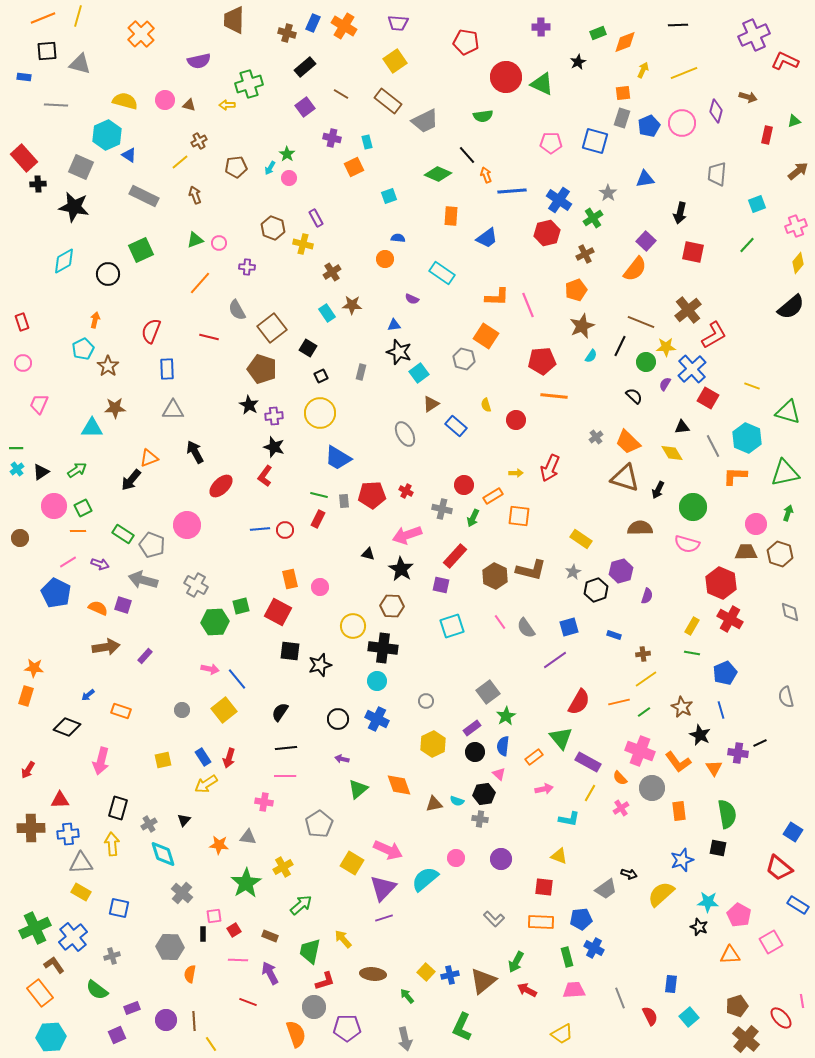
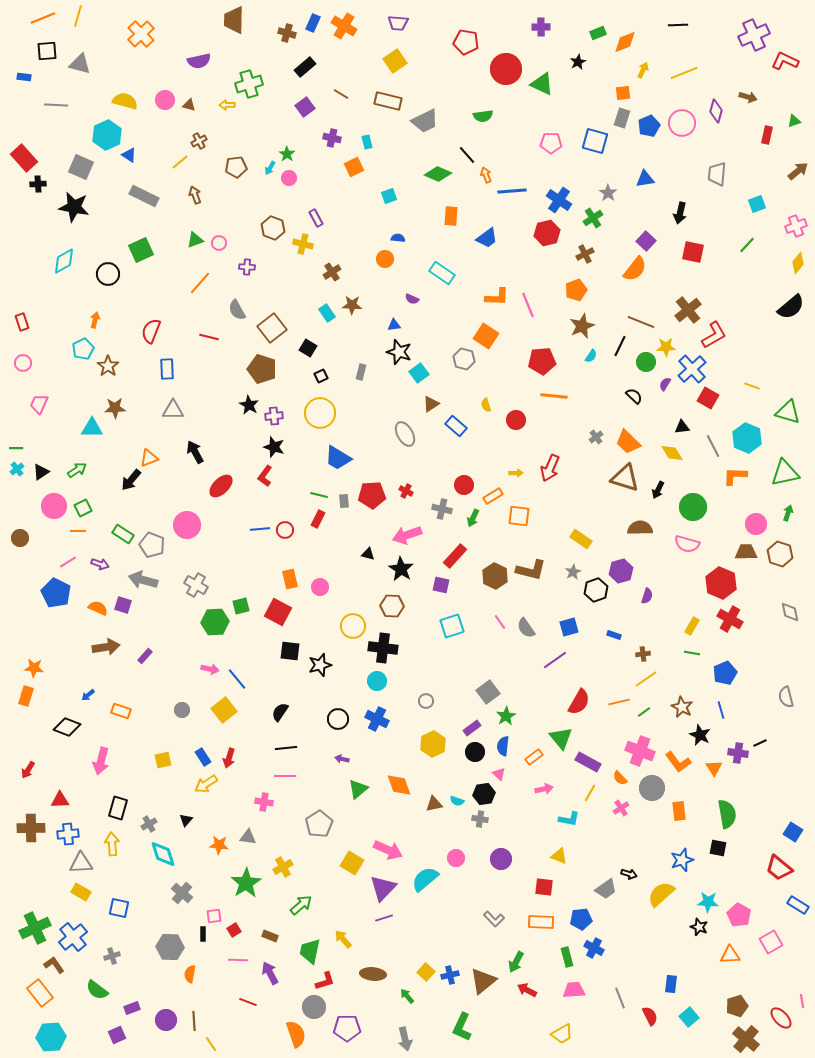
red circle at (506, 77): moved 8 px up
brown rectangle at (388, 101): rotated 24 degrees counterclockwise
black triangle at (184, 820): moved 2 px right
